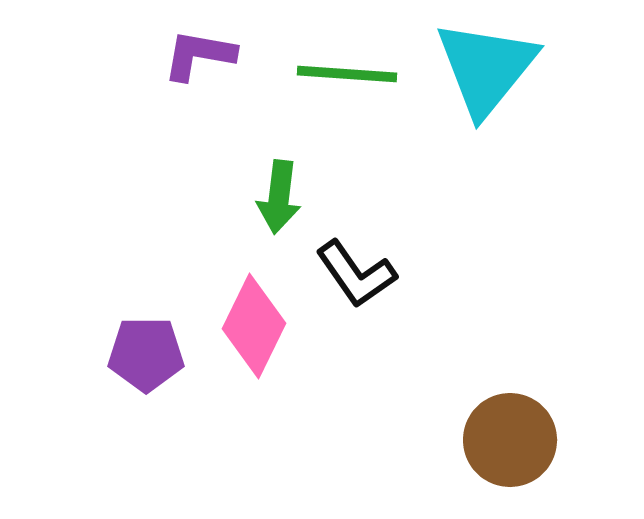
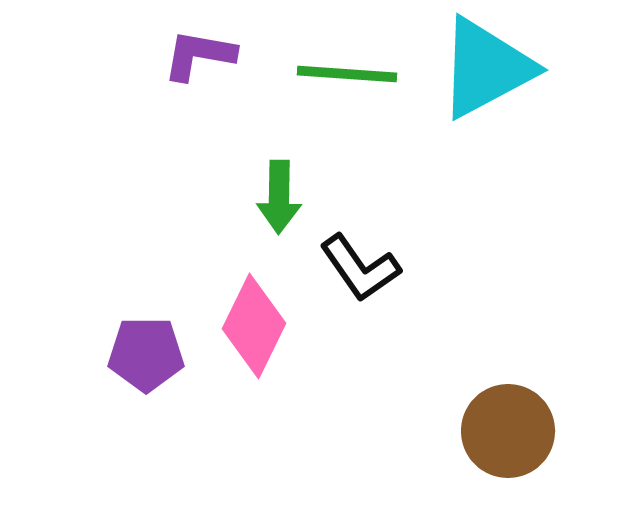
cyan triangle: rotated 23 degrees clockwise
green arrow: rotated 6 degrees counterclockwise
black L-shape: moved 4 px right, 6 px up
brown circle: moved 2 px left, 9 px up
